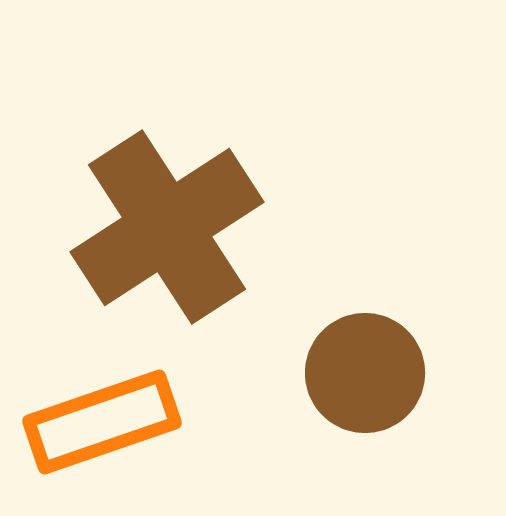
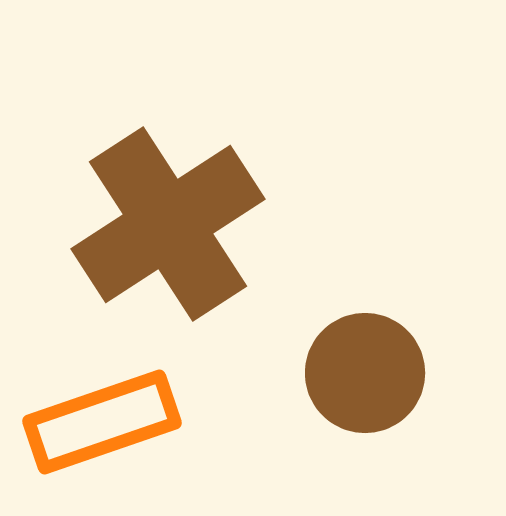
brown cross: moved 1 px right, 3 px up
